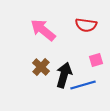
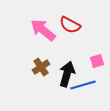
red semicircle: moved 16 px left; rotated 20 degrees clockwise
pink square: moved 1 px right, 1 px down
brown cross: rotated 12 degrees clockwise
black arrow: moved 3 px right, 1 px up
